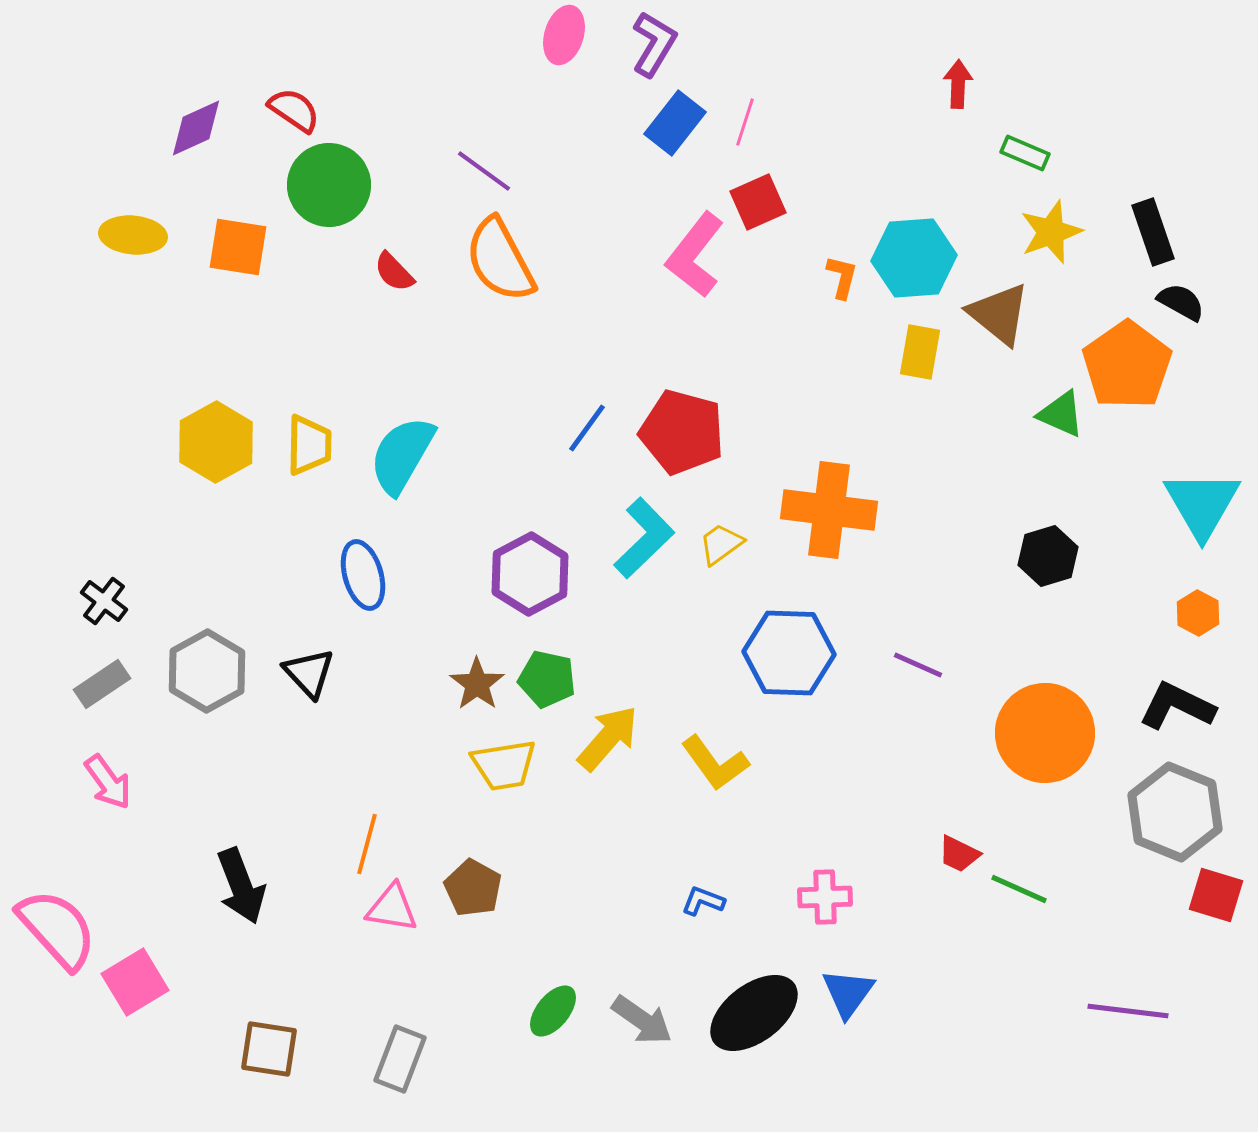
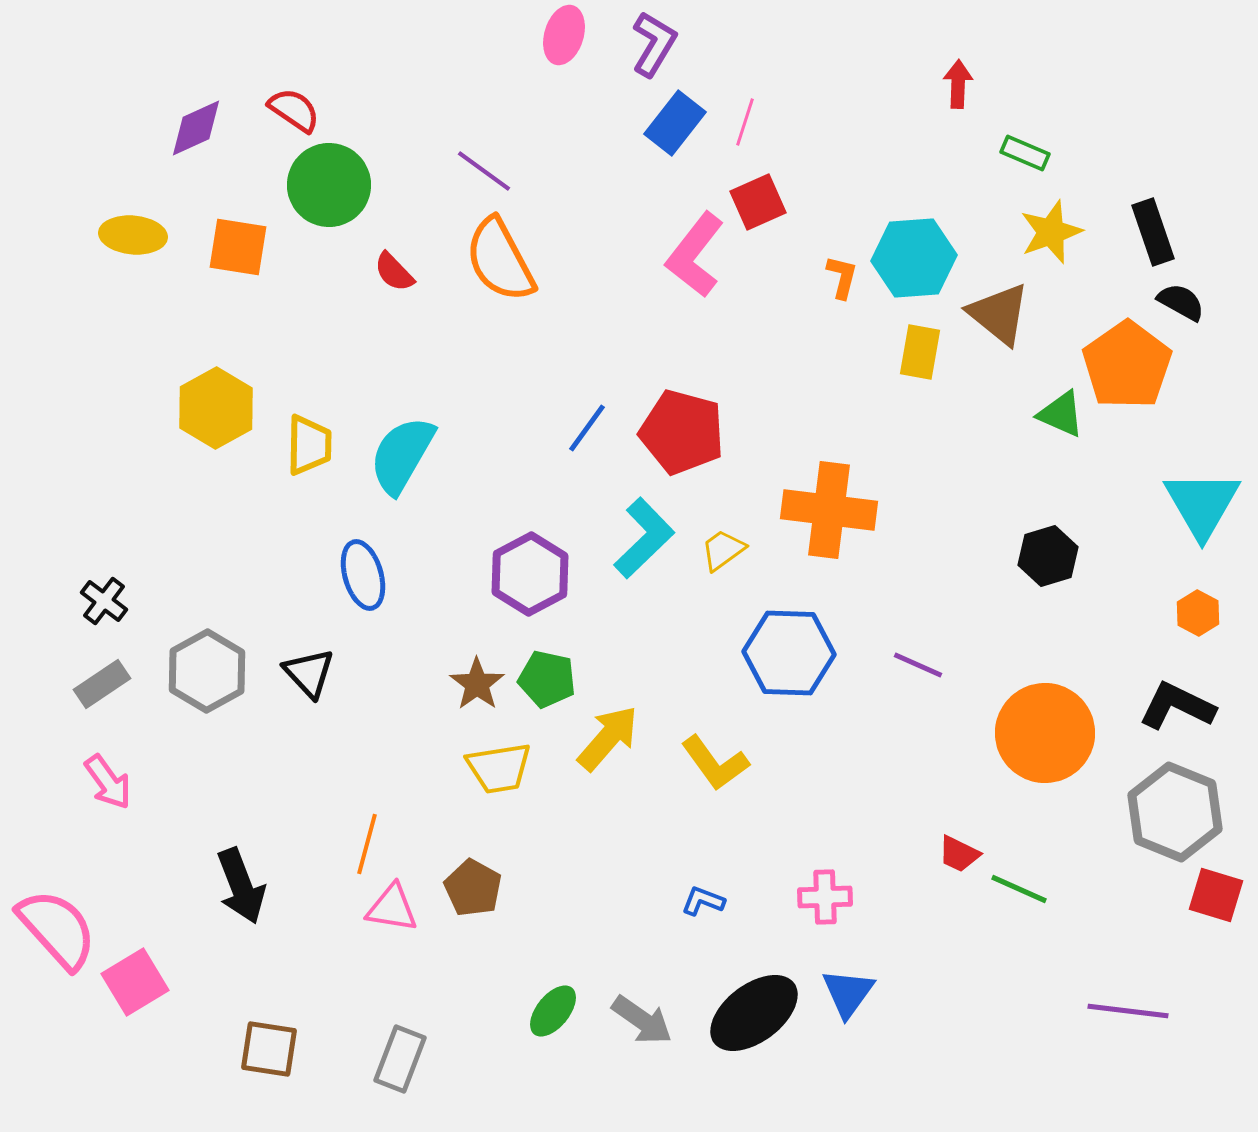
yellow hexagon at (216, 442): moved 34 px up
yellow trapezoid at (721, 544): moved 2 px right, 6 px down
yellow trapezoid at (504, 765): moved 5 px left, 3 px down
